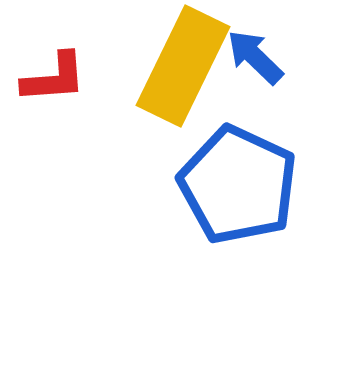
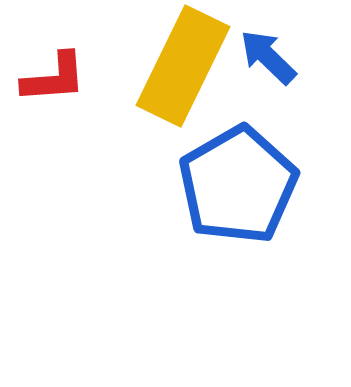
blue arrow: moved 13 px right
blue pentagon: rotated 17 degrees clockwise
